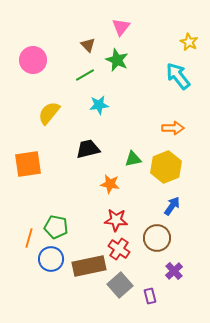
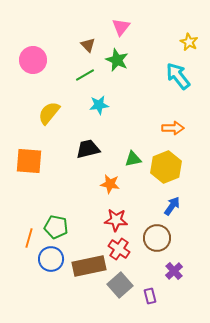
orange square: moved 1 px right, 3 px up; rotated 12 degrees clockwise
